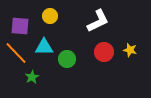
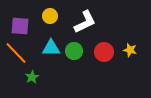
white L-shape: moved 13 px left, 1 px down
cyan triangle: moved 7 px right, 1 px down
green circle: moved 7 px right, 8 px up
